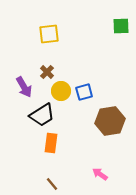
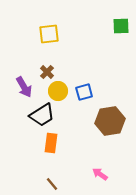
yellow circle: moved 3 px left
